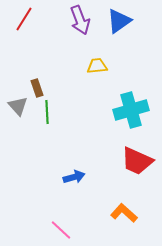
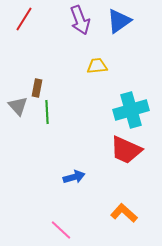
brown rectangle: rotated 30 degrees clockwise
red trapezoid: moved 11 px left, 11 px up
